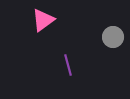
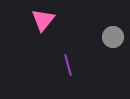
pink triangle: rotated 15 degrees counterclockwise
